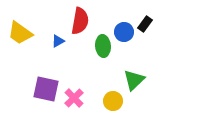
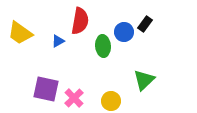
green triangle: moved 10 px right
yellow circle: moved 2 px left
